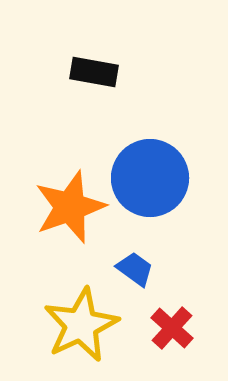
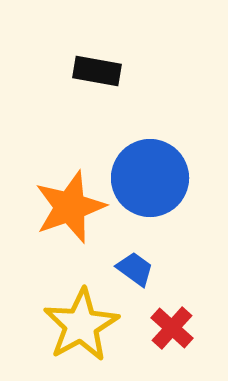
black rectangle: moved 3 px right, 1 px up
yellow star: rotated 4 degrees counterclockwise
